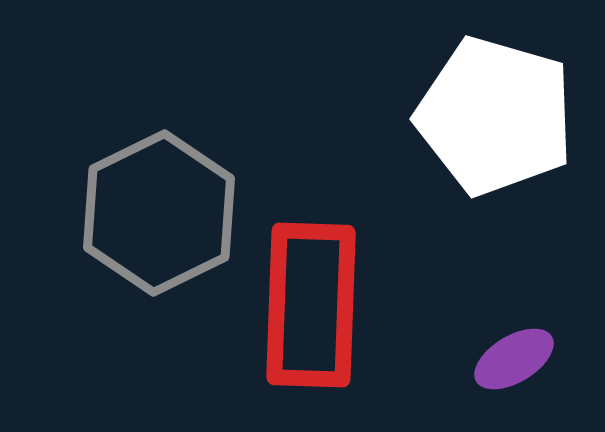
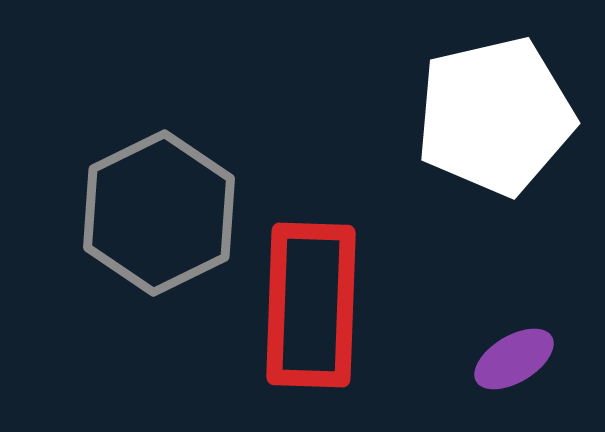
white pentagon: rotated 29 degrees counterclockwise
